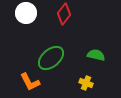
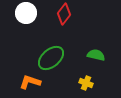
orange L-shape: rotated 135 degrees clockwise
